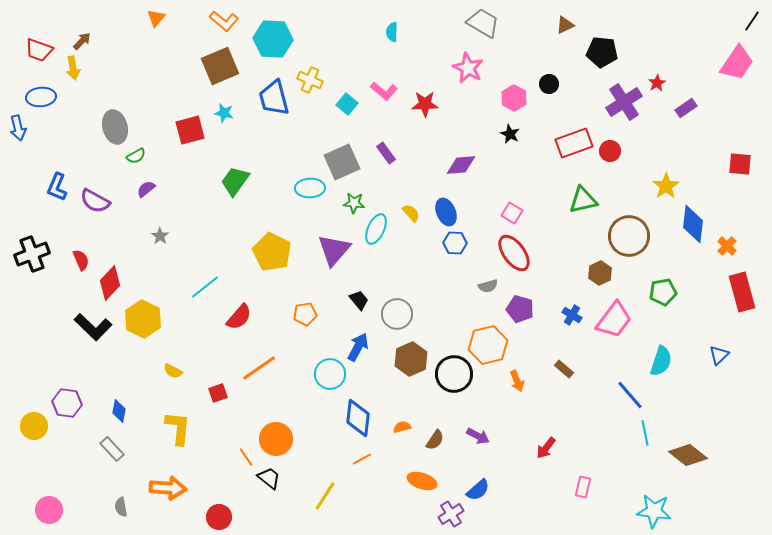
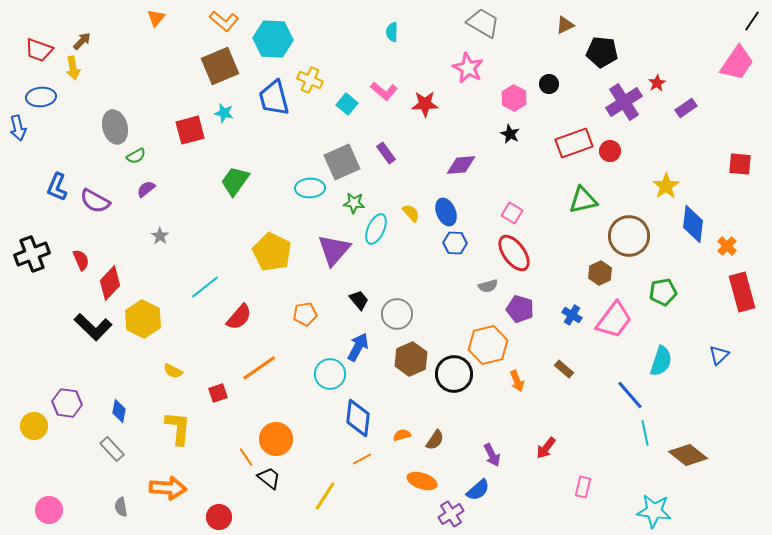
orange semicircle at (402, 427): moved 8 px down
purple arrow at (478, 436): moved 14 px right, 19 px down; rotated 35 degrees clockwise
